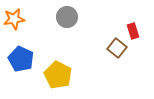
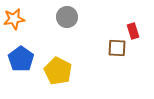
brown square: rotated 36 degrees counterclockwise
blue pentagon: rotated 10 degrees clockwise
yellow pentagon: moved 4 px up
